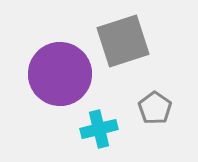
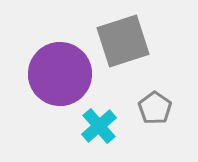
cyan cross: moved 3 px up; rotated 27 degrees counterclockwise
